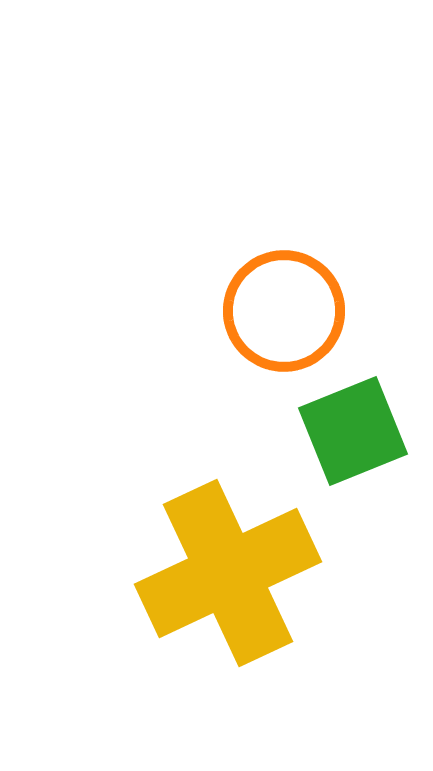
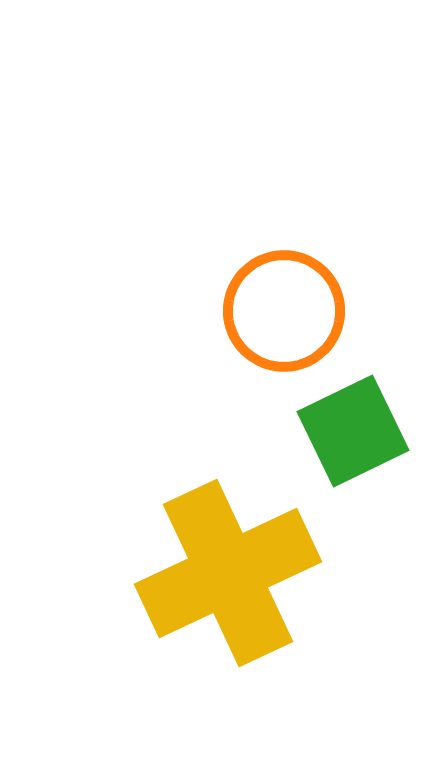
green square: rotated 4 degrees counterclockwise
